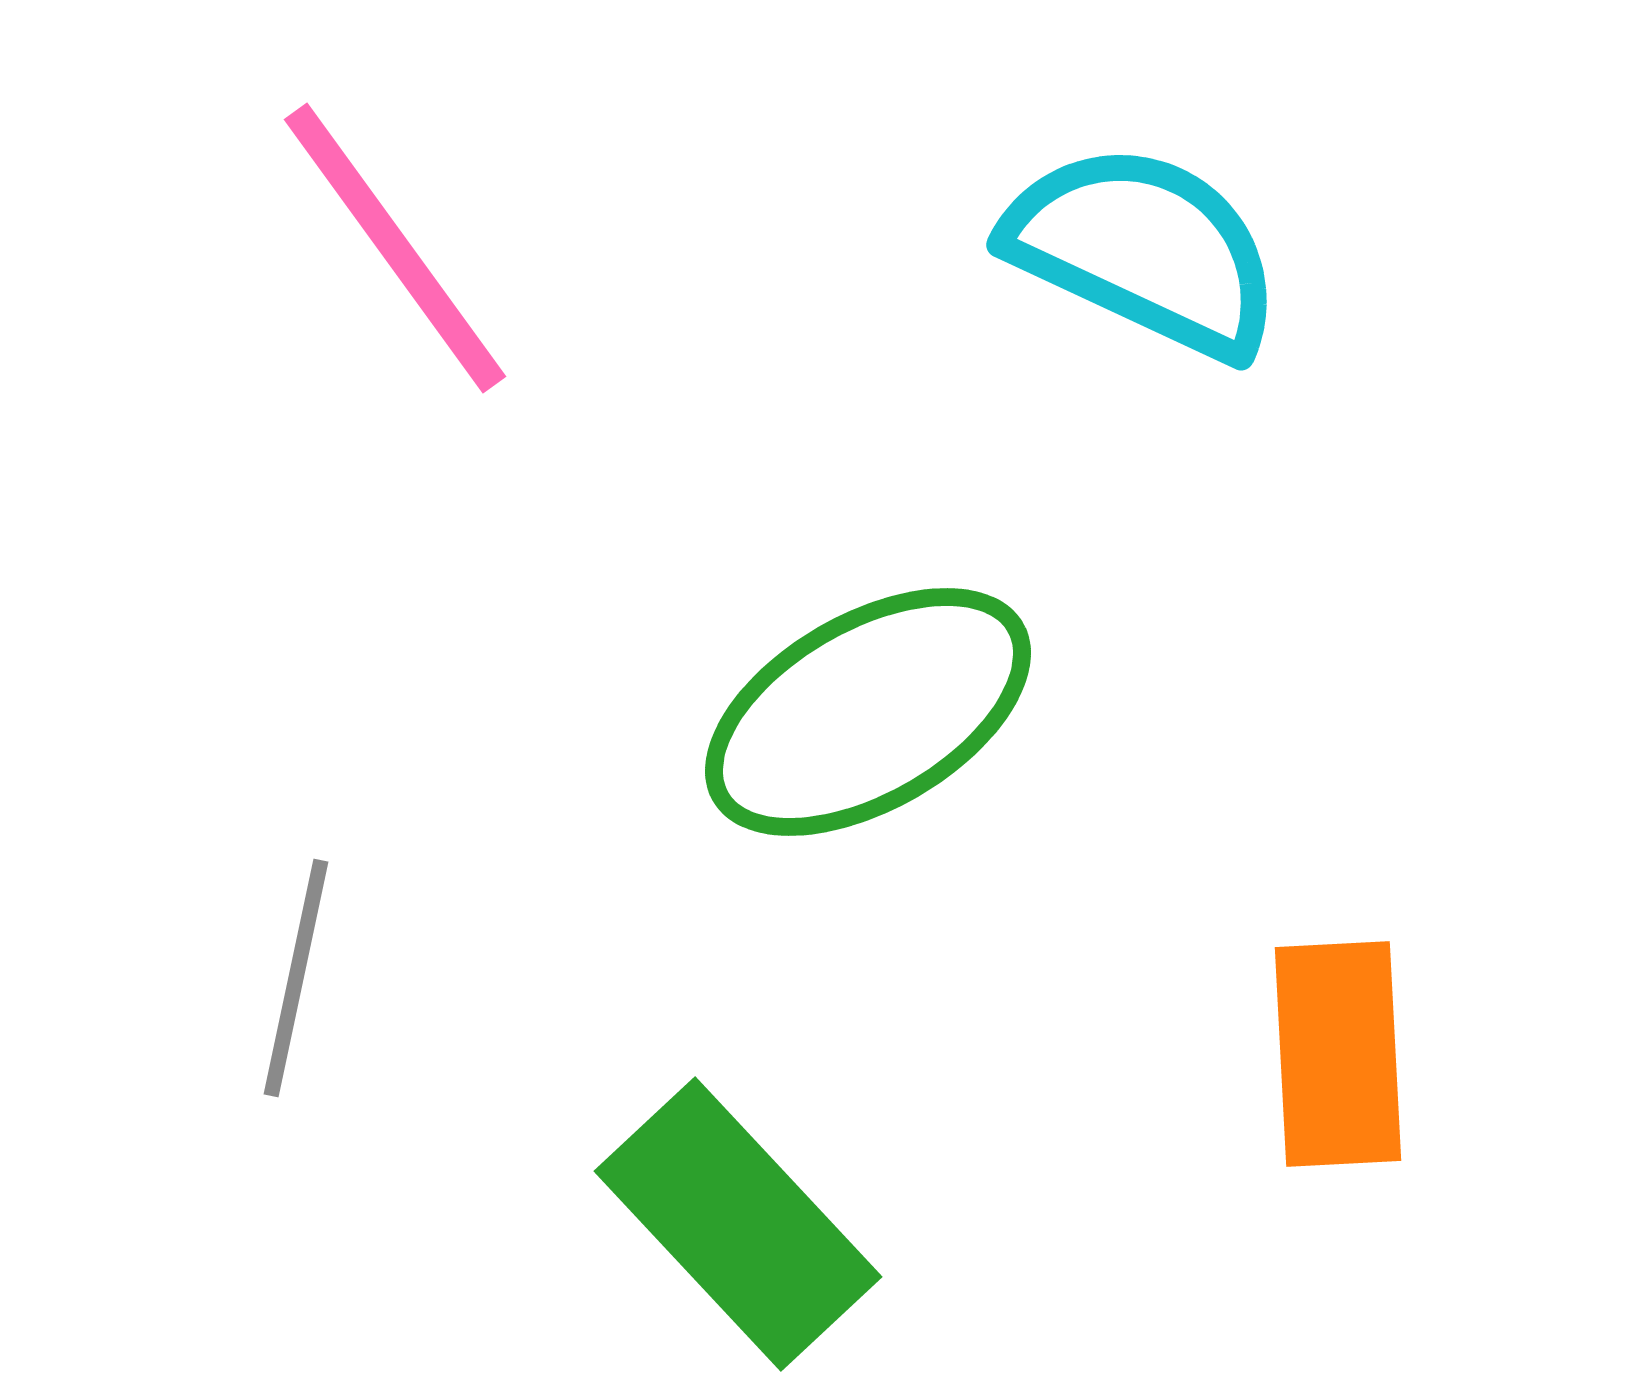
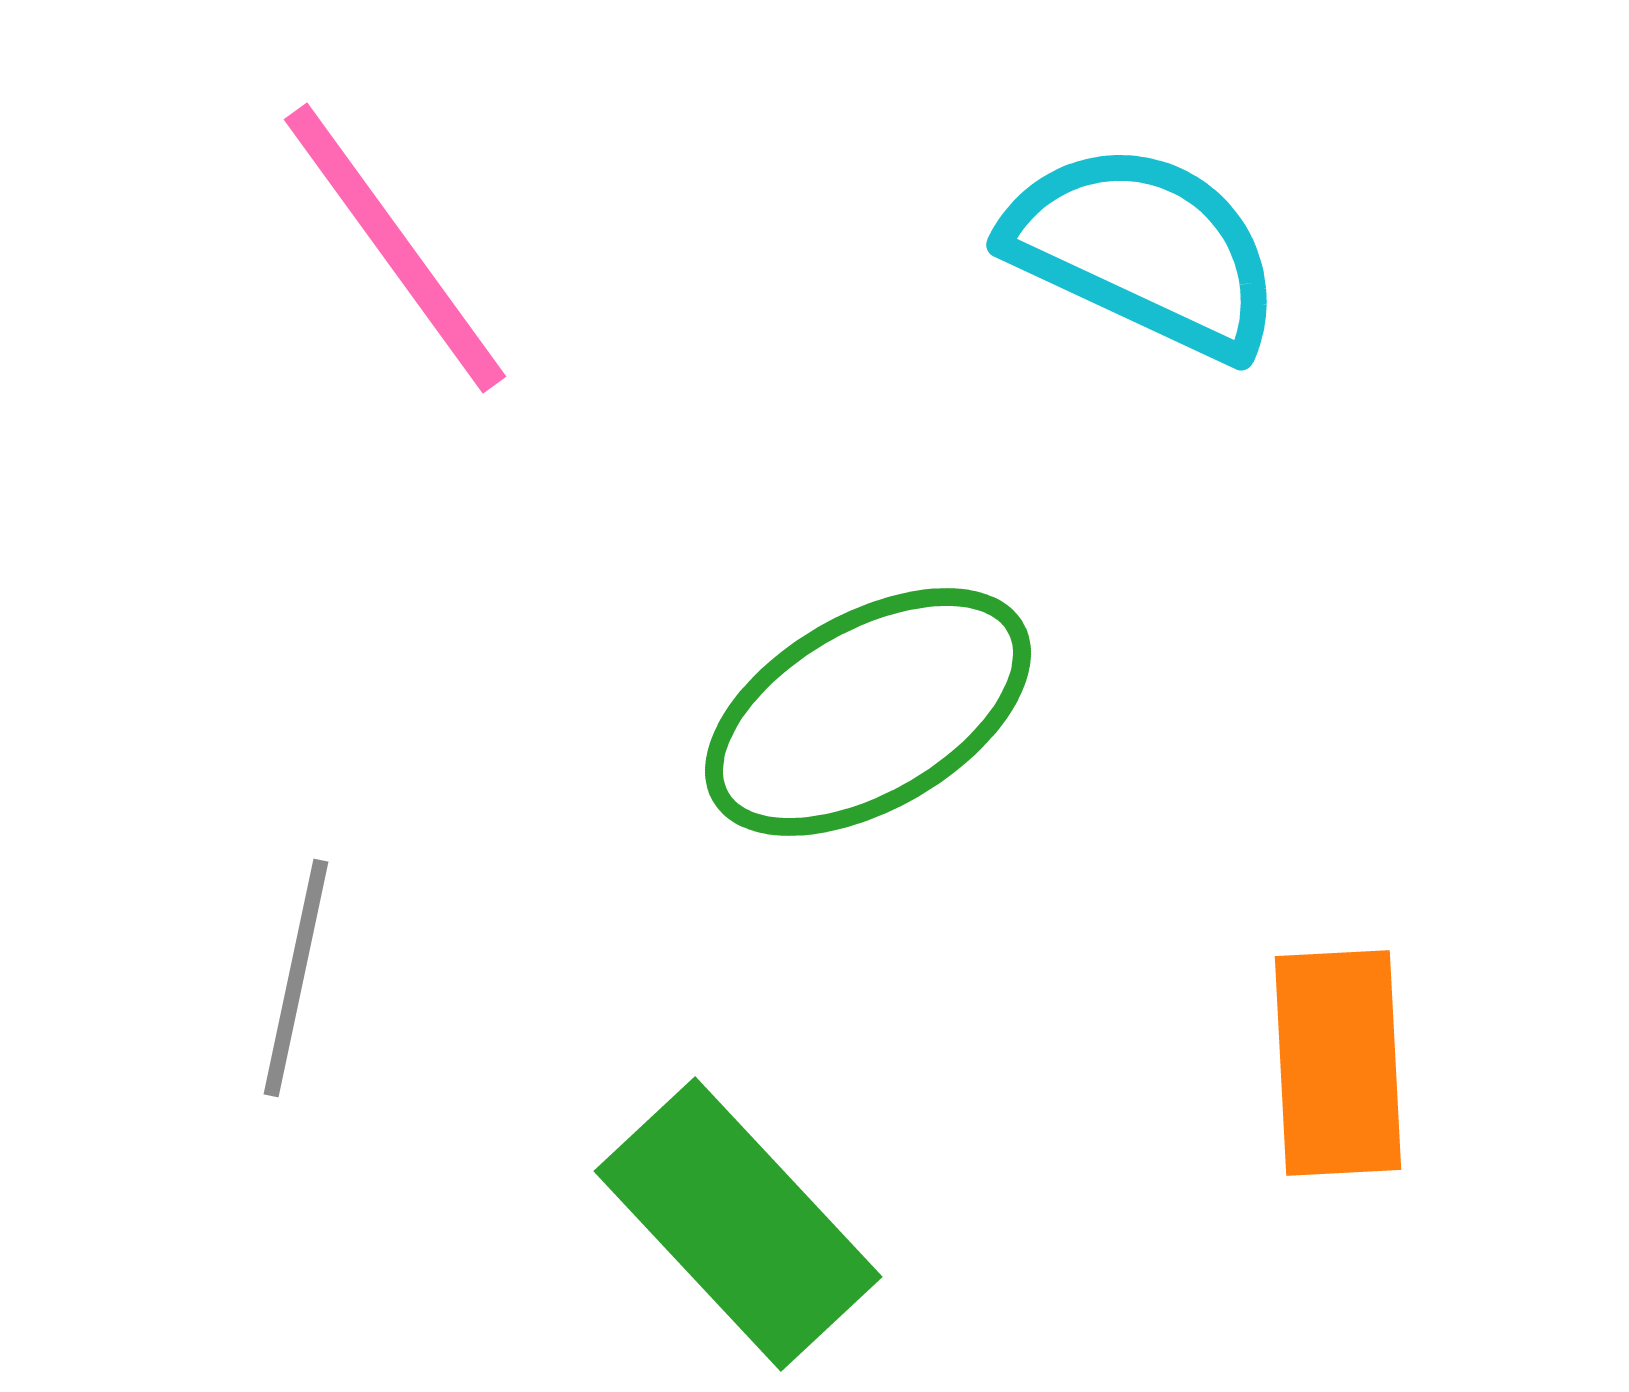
orange rectangle: moved 9 px down
